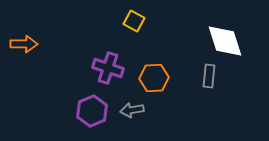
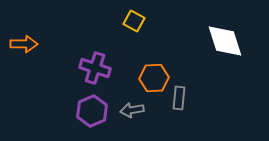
purple cross: moved 13 px left
gray rectangle: moved 30 px left, 22 px down
